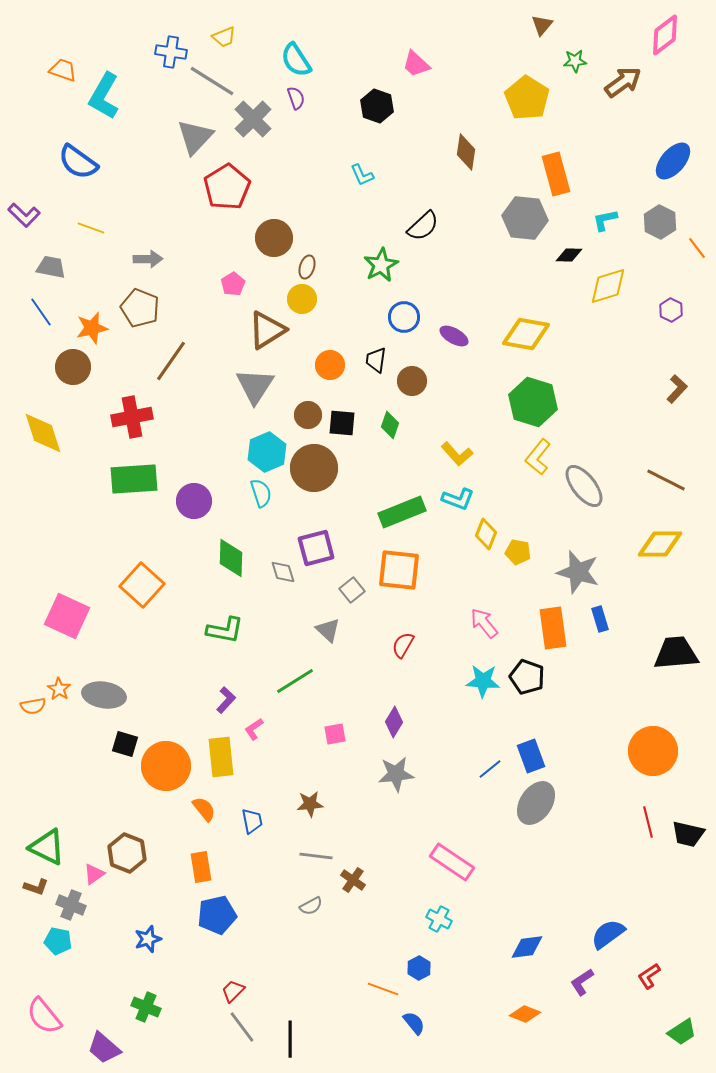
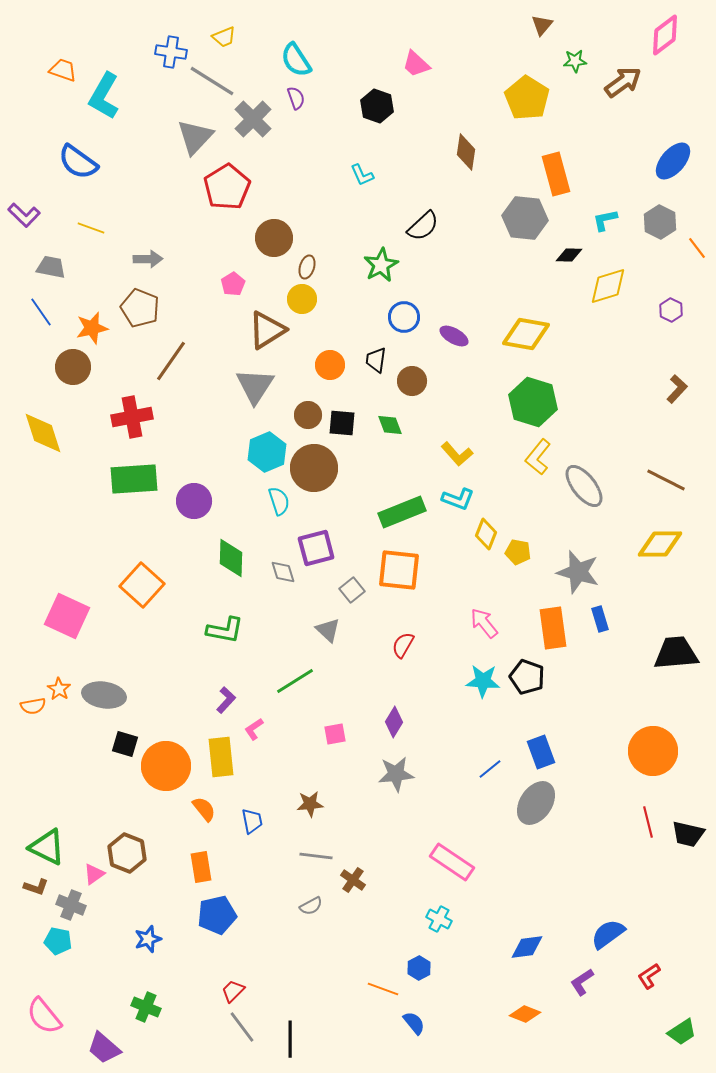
green diamond at (390, 425): rotated 40 degrees counterclockwise
cyan semicircle at (261, 493): moved 18 px right, 8 px down
blue rectangle at (531, 756): moved 10 px right, 4 px up
